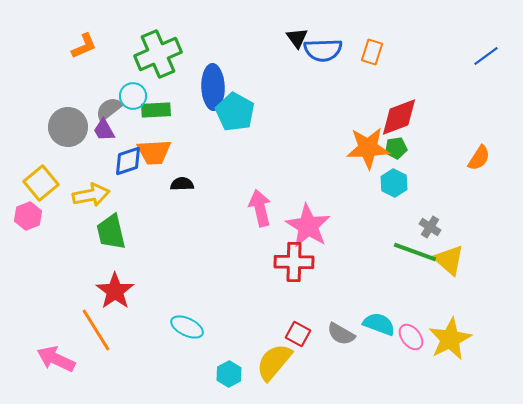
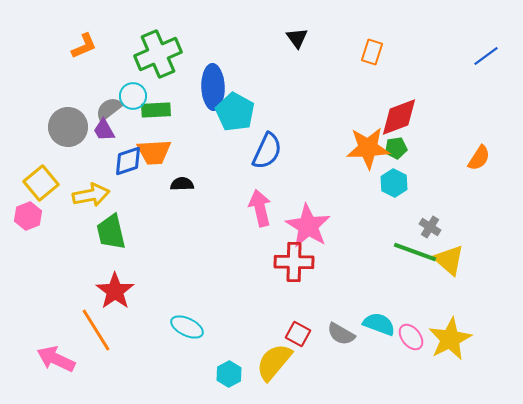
blue semicircle at (323, 50): moved 56 px left, 101 px down; rotated 63 degrees counterclockwise
